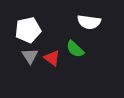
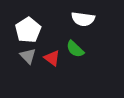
white semicircle: moved 6 px left, 3 px up
white pentagon: rotated 20 degrees counterclockwise
gray triangle: moved 2 px left; rotated 12 degrees counterclockwise
